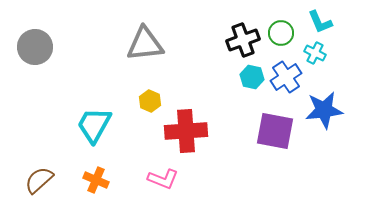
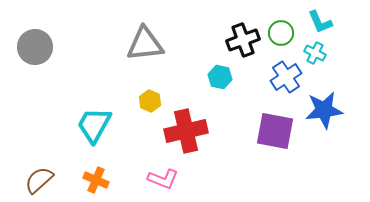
cyan hexagon: moved 32 px left
red cross: rotated 9 degrees counterclockwise
